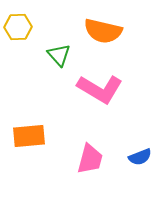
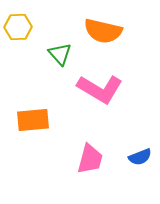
green triangle: moved 1 px right, 1 px up
orange rectangle: moved 4 px right, 16 px up
